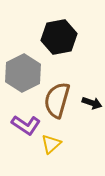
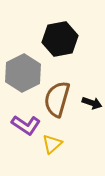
black hexagon: moved 1 px right, 2 px down
brown semicircle: moved 1 px up
yellow triangle: moved 1 px right
